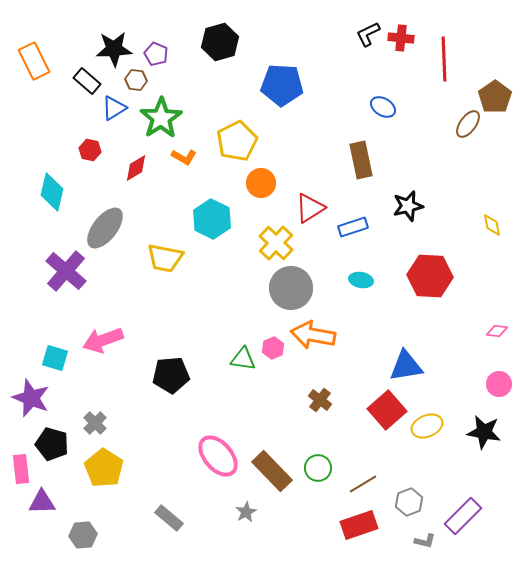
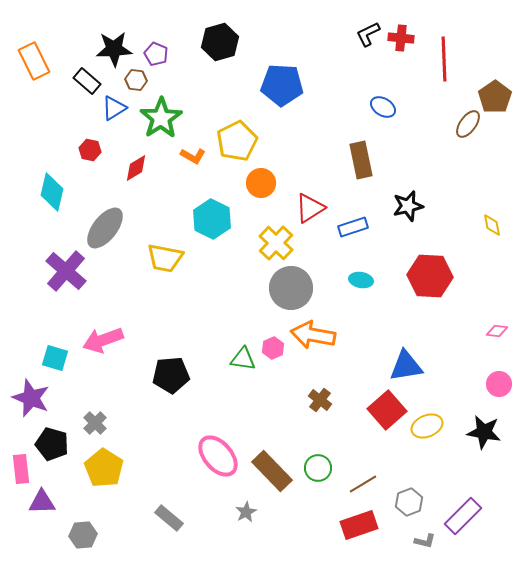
orange L-shape at (184, 157): moved 9 px right, 1 px up
